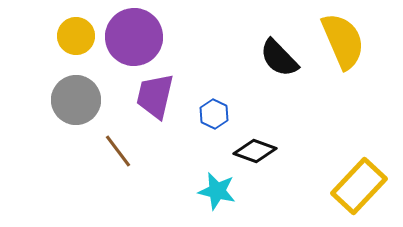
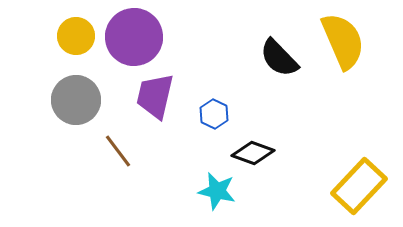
black diamond: moved 2 px left, 2 px down
